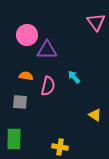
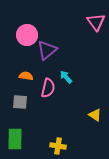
purple triangle: rotated 40 degrees counterclockwise
cyan arrow: moved 8 px left
pink semicircle: moved 2 px down
green rectangle: moved 1 px right
yellow cross: moved 2 px left, 1 px up
